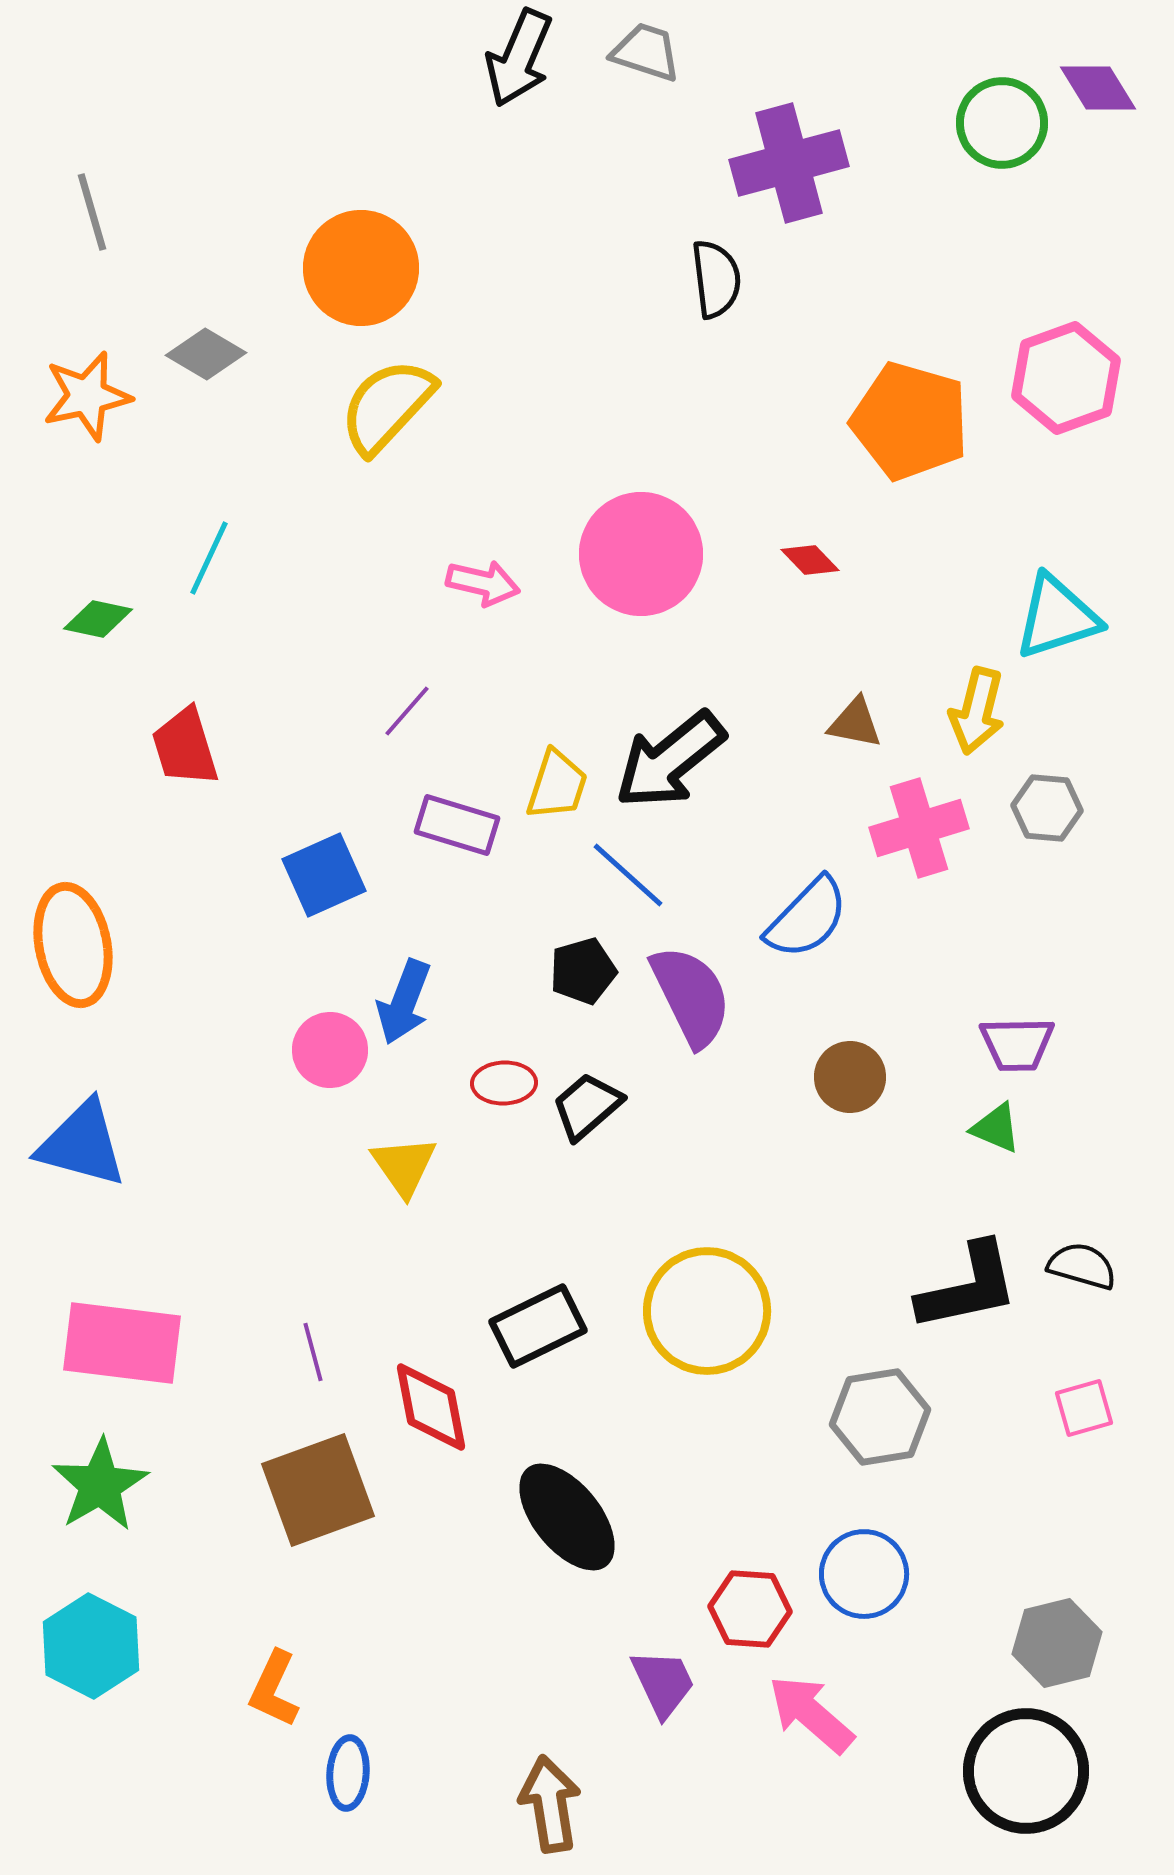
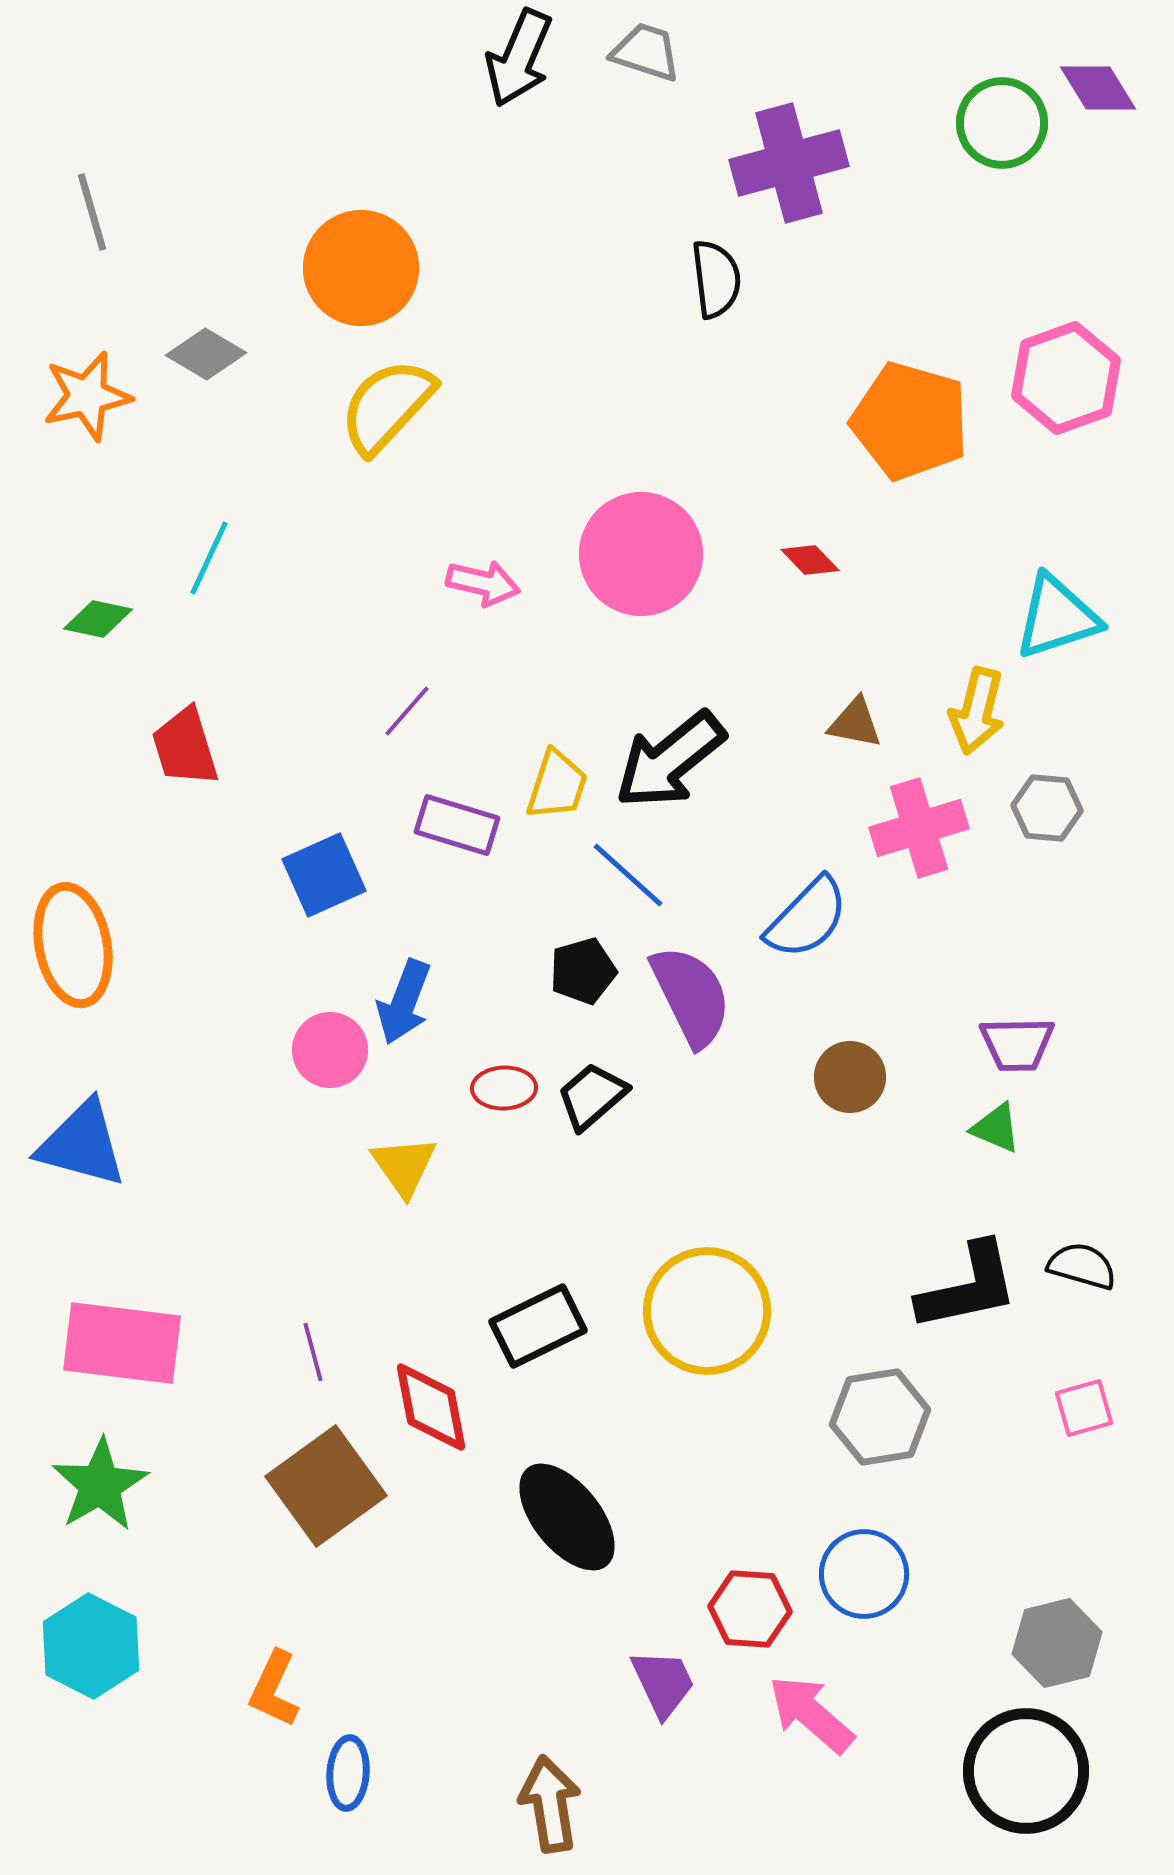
red ellipse at (504, 1083): moved 5 px down
black trapezoid at (587, 1106): moved 5 px right, 10 px up
brown square at (318, 1490): moved 8 px right, 4 px up; rotated 16 degrees counterclockwise
